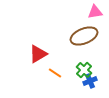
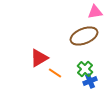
red triangle: moved 1 px right, 4 px down
green cross: moved 1 px right, 1 px up
